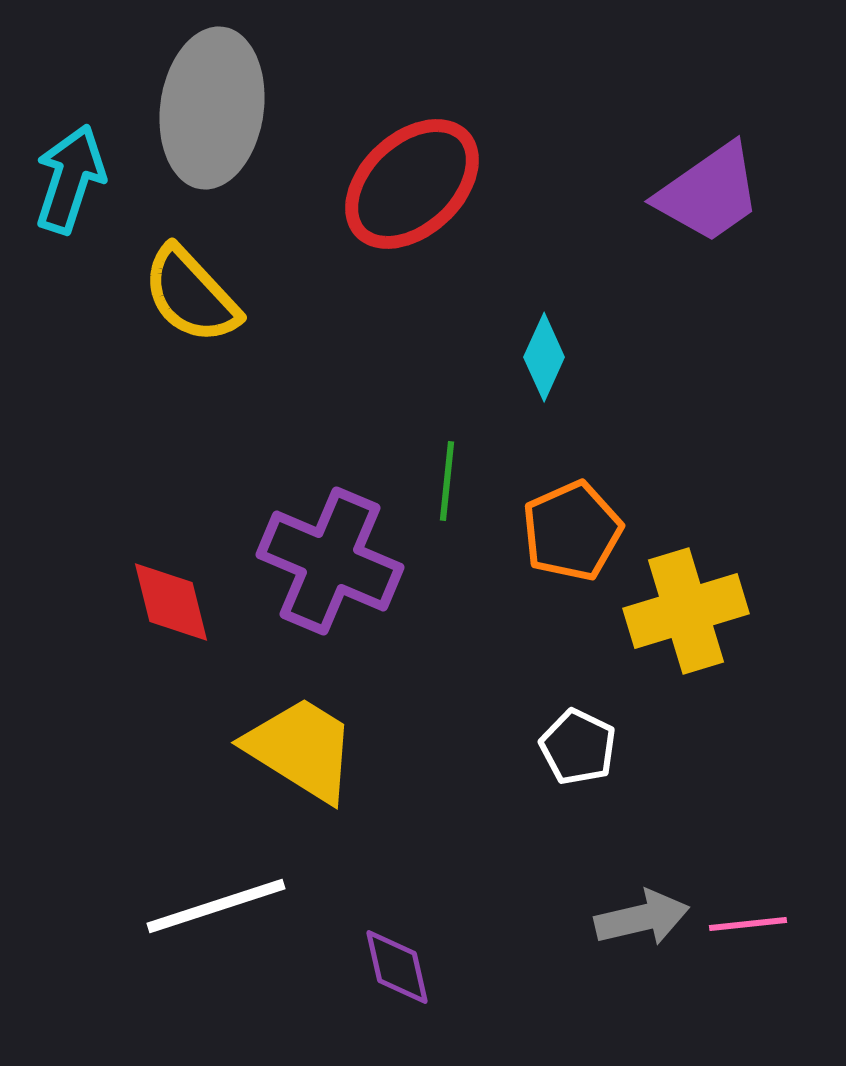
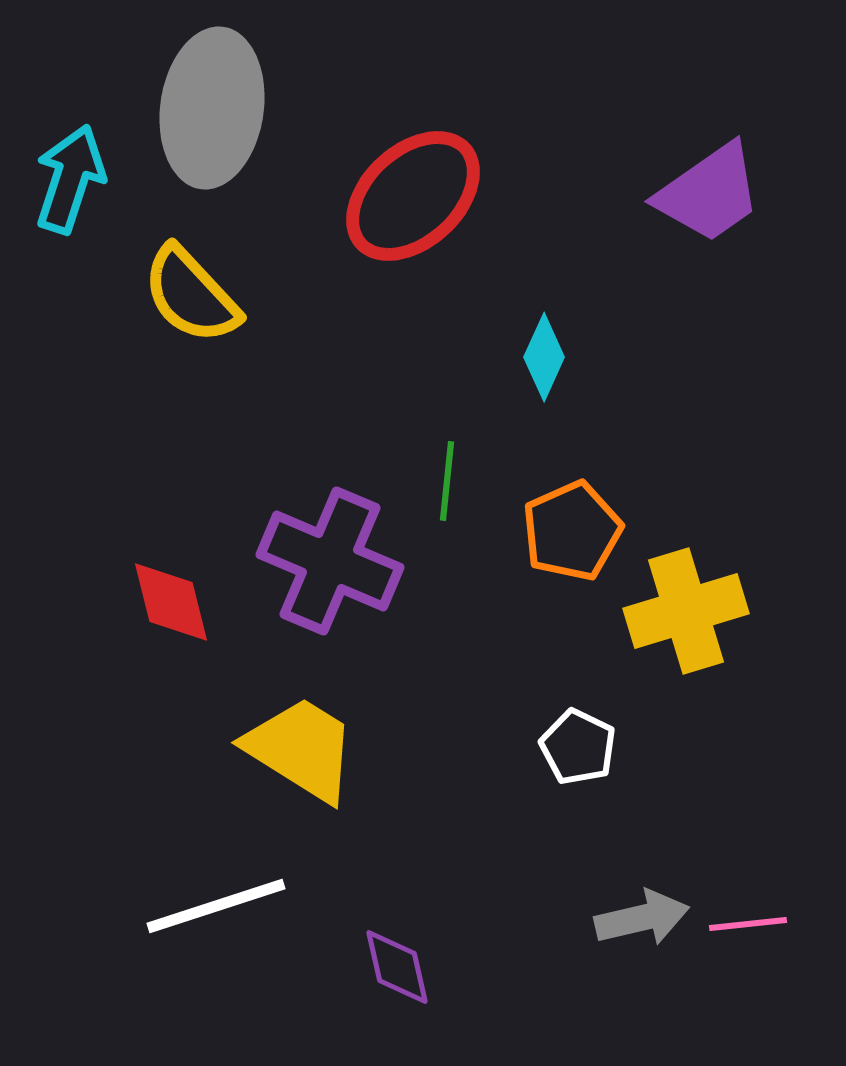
red ellipse: moved 1 px right, 12 px down
